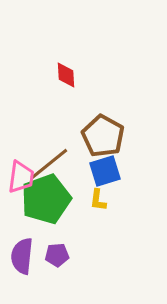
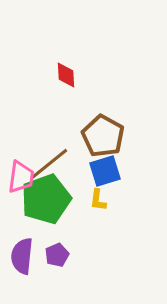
purple pentagon: rotated 20 degrees counterclockwise
